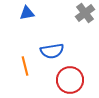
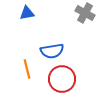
gray cross: rotated 24 degrees counterclockwise
orange line: moved 2 px right, 3 px down
red circle: moved 8 px left, 1 px up
